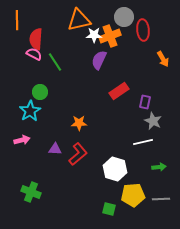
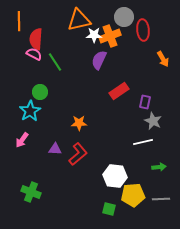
orange line: moved 2 px right, 1 px down
pink arrow: rotated 140 degrees clockwise
white hexagon: moved 7 px down; rotated 10 degrees counterclockwise
